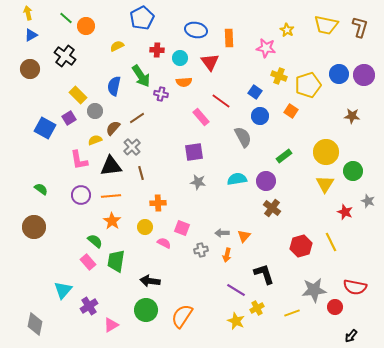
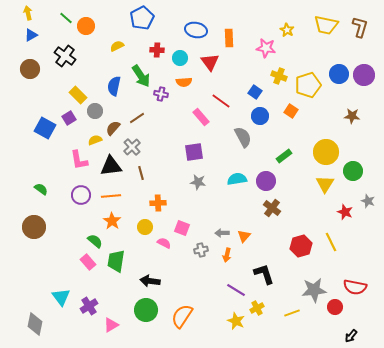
cyan triangle at (63, 290): moved 2 px left, 7 px down; rotated 18 degrees counterclockwise
